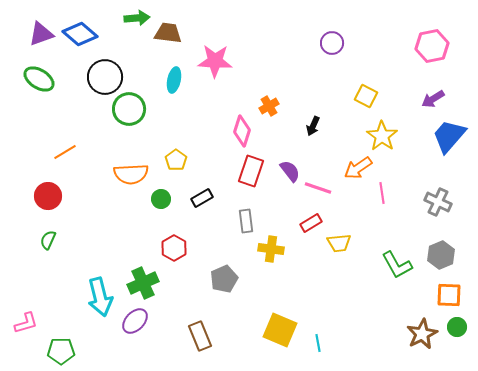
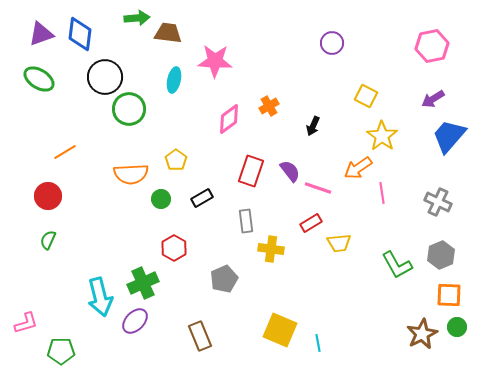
blue diamond at (80, 34): rotated 56 degrees clockwise
pink diamond at (242, 131): moved 13 px left, 12 px up; rotated 36 degrees clockwise
